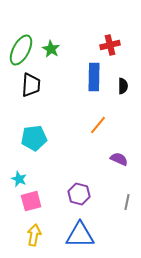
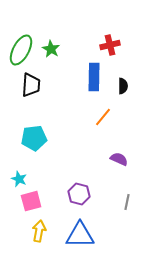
orange line: moved 5 px right, 8 px up
yellow arrow: moved 5 px right, 4 px up
